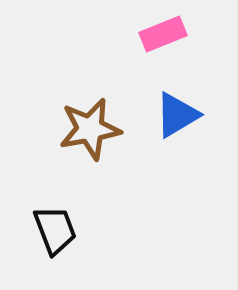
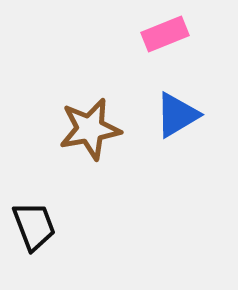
pink rectangle: moved 2 px right
black trapezoid: moved 21 px left, 4 px up
